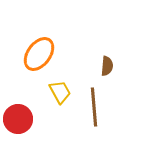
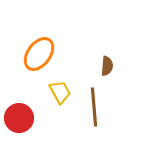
red circle: moved 1 px right, 1 px up
